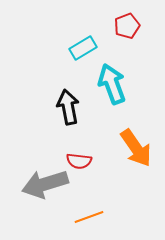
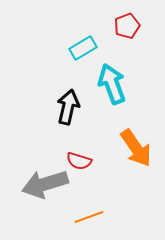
black arrow: rotated 24 degrees clockwise
red semicircle: rotated 10 degrees clockwise
